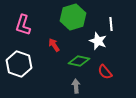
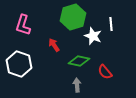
white star: moved 5 px left, 5 px up
gray arrow: moved 1 px right, 1 px up
